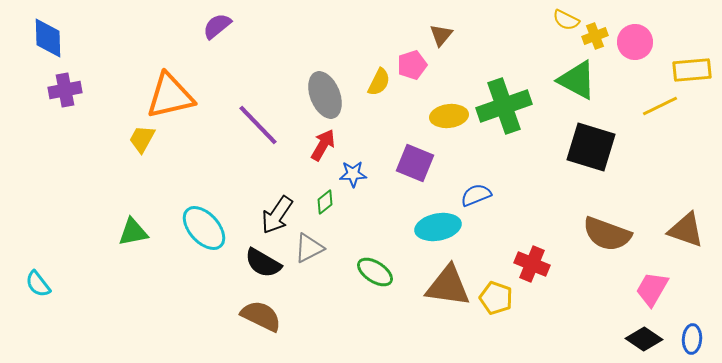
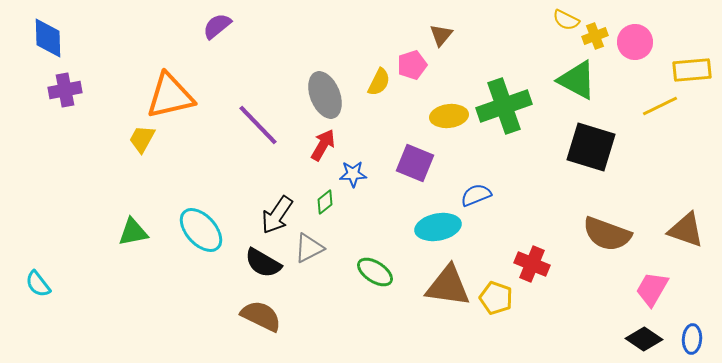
cyan ellipse at (204, 228): moved 3 px left, 2 px down
